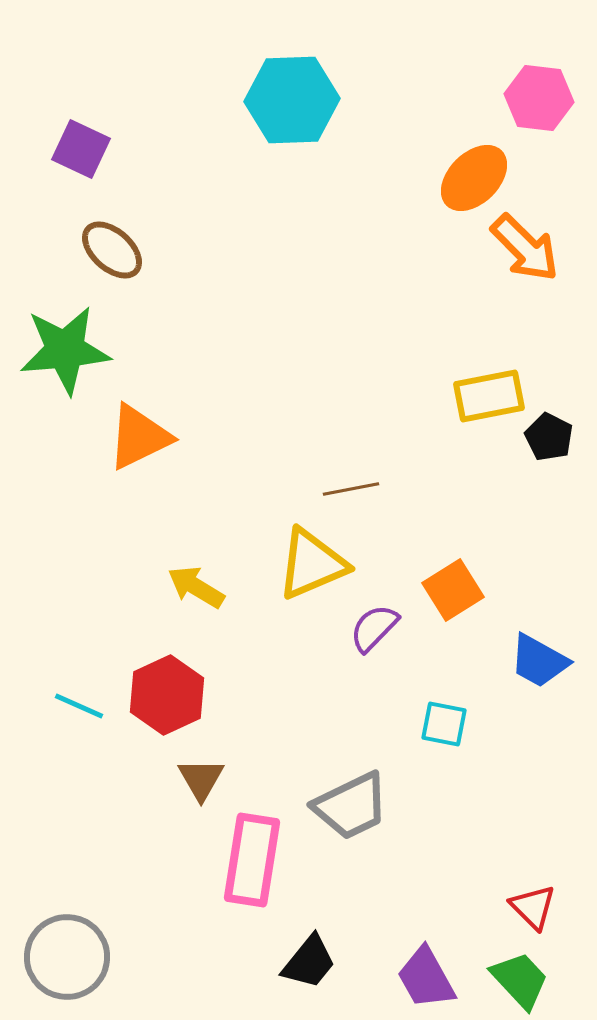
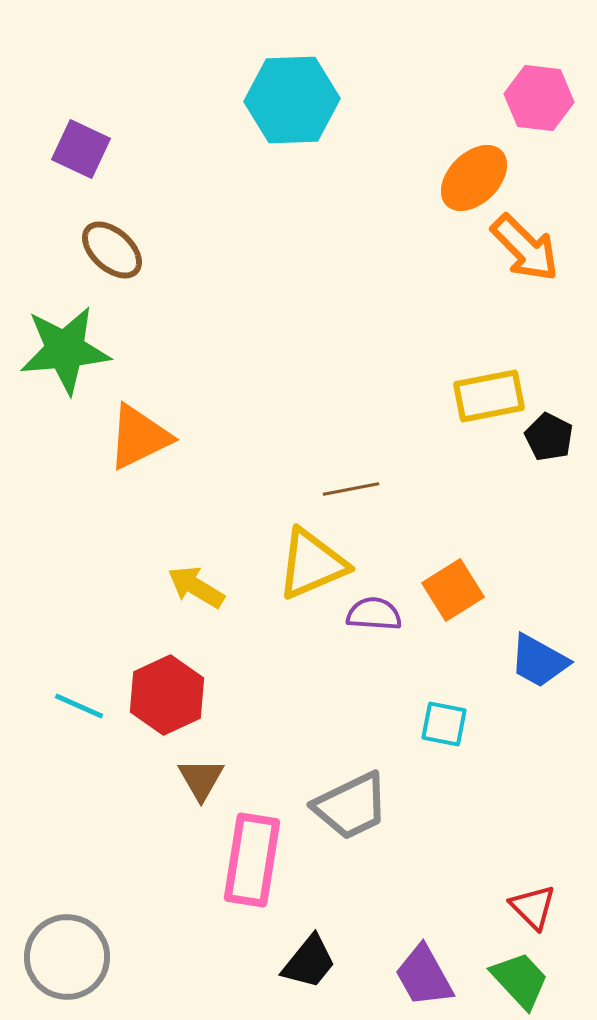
purple semicircle: moved 14 px up; rotated 50 degrees clockwise
purple trapezoid: moved 2 px left, 2 px up
